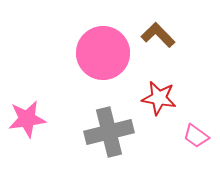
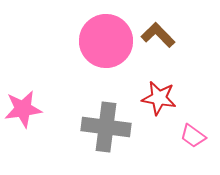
pink circle: moved 3 px right, 12 px up
pink star: moved 4 px left, 10 px up
gray cross: moved 3 px left, 5 px up; rotated 21 degrees clockwise
pink trapezoid: moved 3 px left
